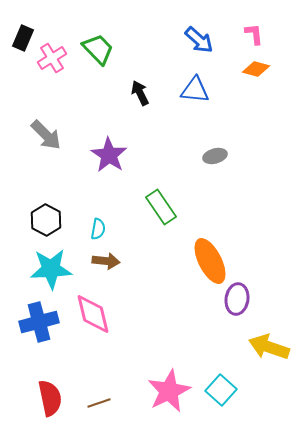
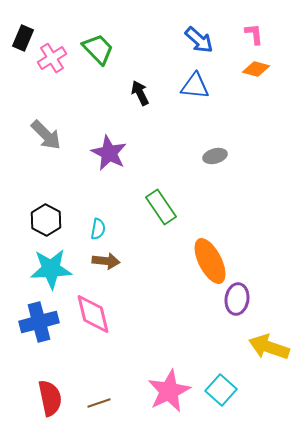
blue triangle: moved 4 px up
purple star: moved 2 px up; rotated 6 degrees counterclockwise
